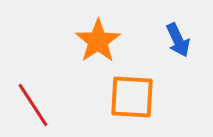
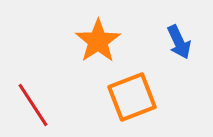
blue arrow: moved 1 px right, 2 px down
orange square: rotated 24 degrees counterclockwise
